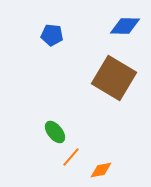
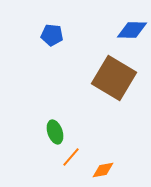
blue diamond: moved 7 px right, 4 px down
green ellipse: rotated 20 degrees clockwise
orange diamond: moved 2 px right
